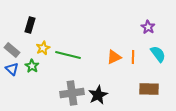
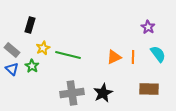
black star: moved 5 px right, 2 px up
